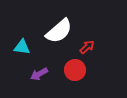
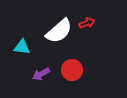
red arrow: moved 24 px up; rotated 21 degrees clockwise
red circle: moved 3 px left
purple arrow: moved 2 px right
